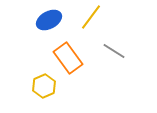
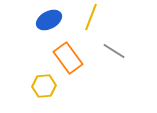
yellow line: rotated 16 degrees counterclockwise
yellow hexagon: rotated 20 degrees clockwise
